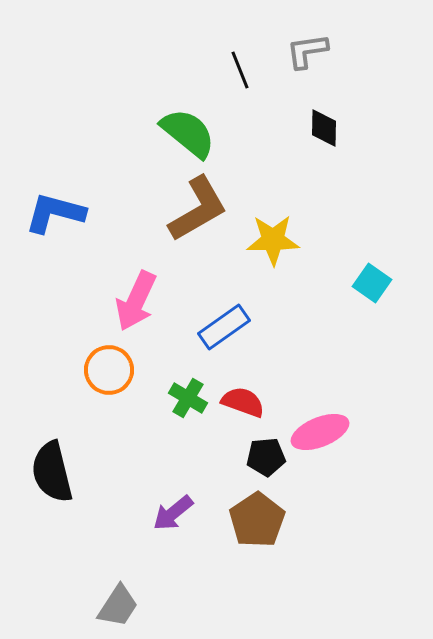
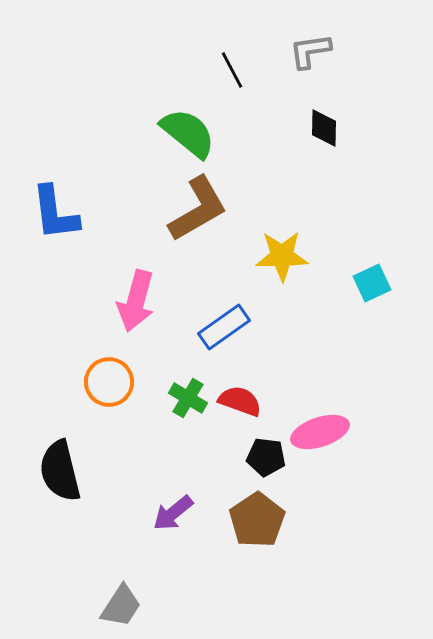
gray L-shape: moved 3 px right
black line: moved 8 px left; rotated 6 degrees counterclockwise
blue L-shape: rotated 112 degrees counterclockwise
yellow star: moved 9 px right, 16 px down
cyan square: rotated 30 degrees clockwise
pink arrow: rotated 10 degrees counterclockwise
orange circle: moved 12 px down
red semicircle: moved 3 px left, 1 px up
pink ellipse: rotated 4 degrees clockwise
black pentagon: rotated 12 degrees clockwise
black semicircle: moved 8 px right, 1 px up
gray trapezoid: moved 3 px right
